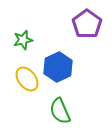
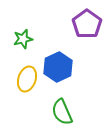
green star: moved 1 px up
yellow ellipse: rotated 55 degrees clockwise
green semicircle: moved 2 px right, 1 px down
